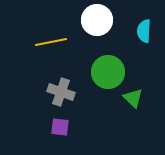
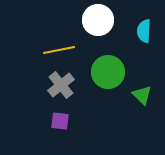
white circle: moved 1 px right
yellow line: moved 8 px right, 8 px down
gray cross: moved 7 px up; rotated 32 degrees clockwise
green triangle: moved 9 px right, 3 px up
purple square: moved 6 px up
